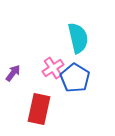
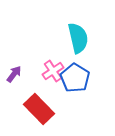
pink cross: moved 3 px down
purple arrow: moved 1 px right, 1 px down
red rectangle: rotated 56 degrees counterclockwise
